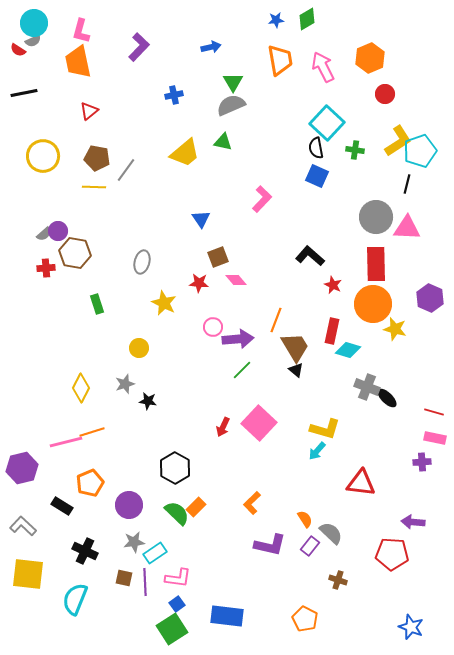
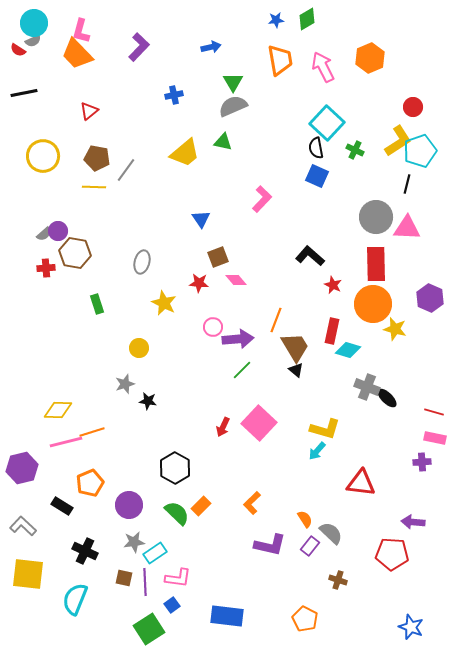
orange trapezoid at (78, 62): moved 1 px left, 8 px up; rotated 32 degrees counterclockwise
red circle at (385, 94): moved 28 px right, 13 px down
gray semicircle at (231, 105): moved 2 px right, 1 px down
green cross at (355, 150): rotated 18 degrees clockwise
yellow diamond at (81, 388): moved 23 px left, 22 px down; rotated 64 degrees clockwise
orange rectangle at (196, 507): moved 5 px right, 1 px up
blue square at (177, 604): moved 5 px left, 1 px down
green square at (172, 629): moved 23 px left
